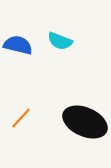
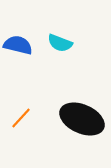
cyan semicircle: moved 2 px down
black ellipse: moved 3 px left, 3 px up
